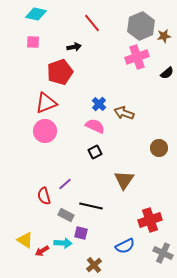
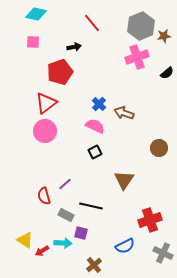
red triangle: rotated 15 degrees counterclockwise
